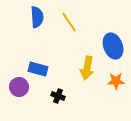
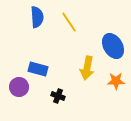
blue ellipse: rotated 10 degrees counterclockwise
